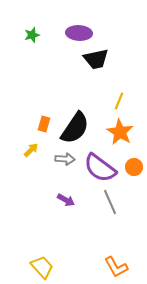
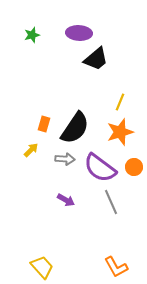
black trapezoid: rotated 28 degrees counterclockwise
yellow line: moved 1 px right, 1 px down
orange star: rotated 24 degrees clockwise
gray line: moved 1 px right
